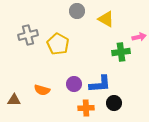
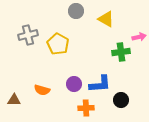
gray circle: moved 1 px left
black circle: moved 7 px right, 3 px up
